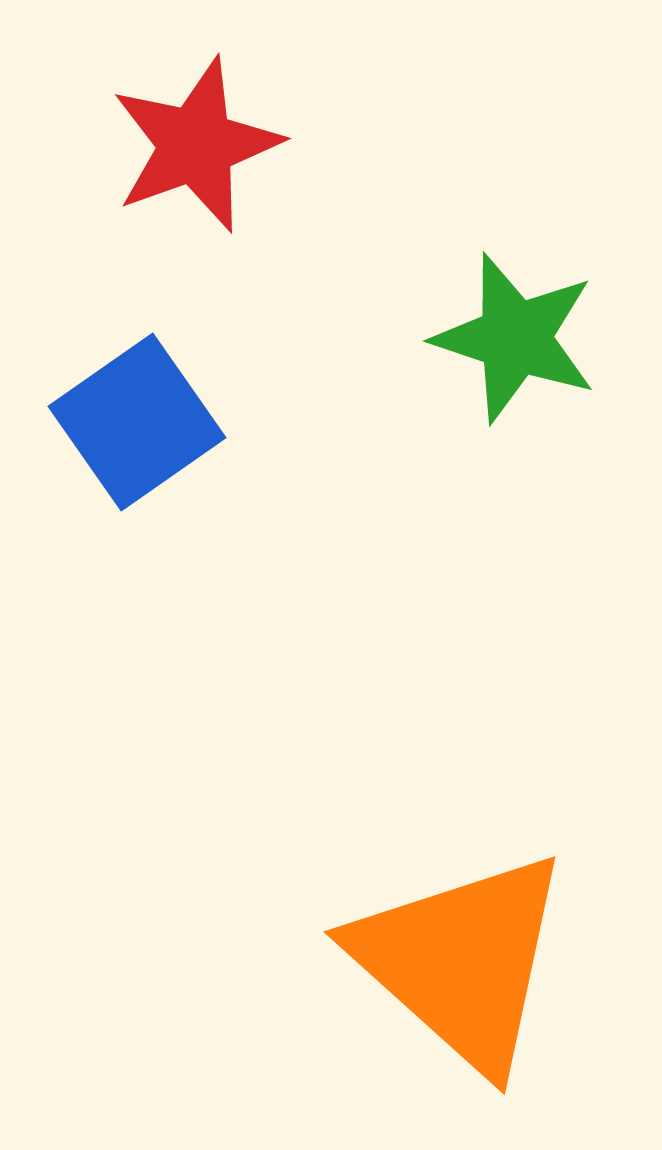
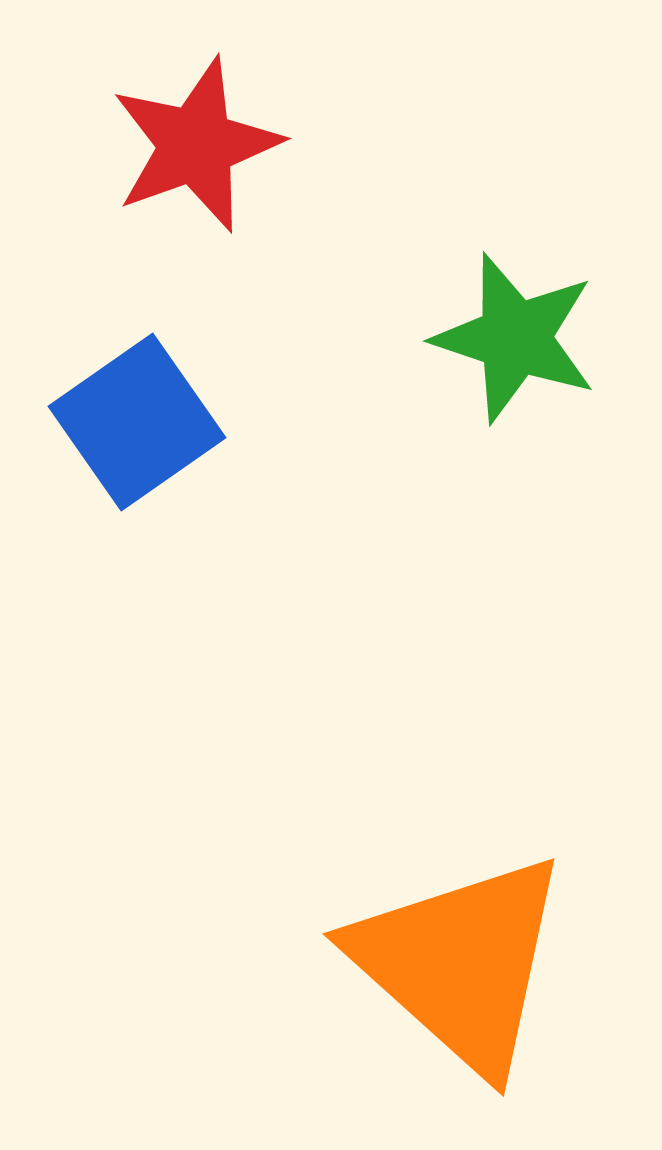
orange triangle: moved 1 px left, 2 px down
